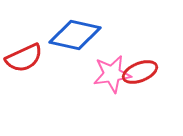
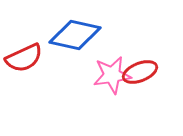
pink star: moved 1 px down
